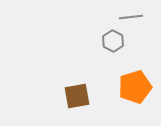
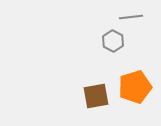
brown square: moved 19 px right
